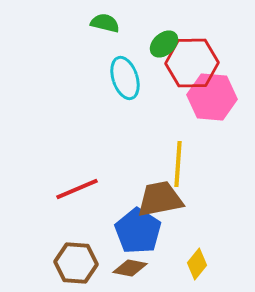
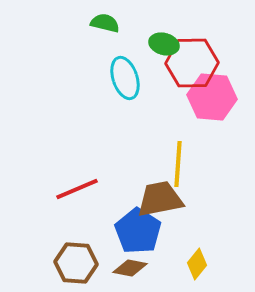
green ellipse: rotated 56 degrees clockwise
